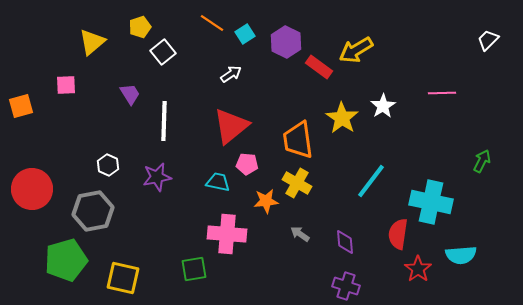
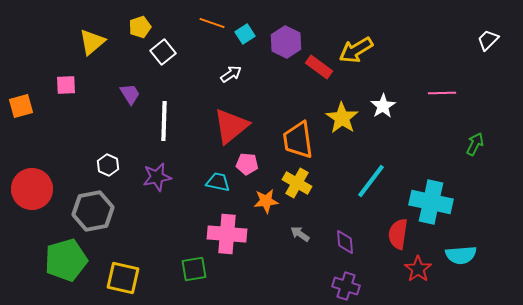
orange line: rotated 15 degrees counterclockwise
green arrow: moved 7 px left, 17 px up
